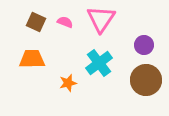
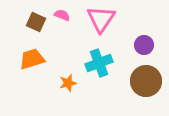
pink semicircle: moved 3 px left, 7 px up
orange trapezoid: rotated 16 degrees counterclockwise
cyan cross: rotated 16 degrees clockwise
brown circle: moved 1 px down
